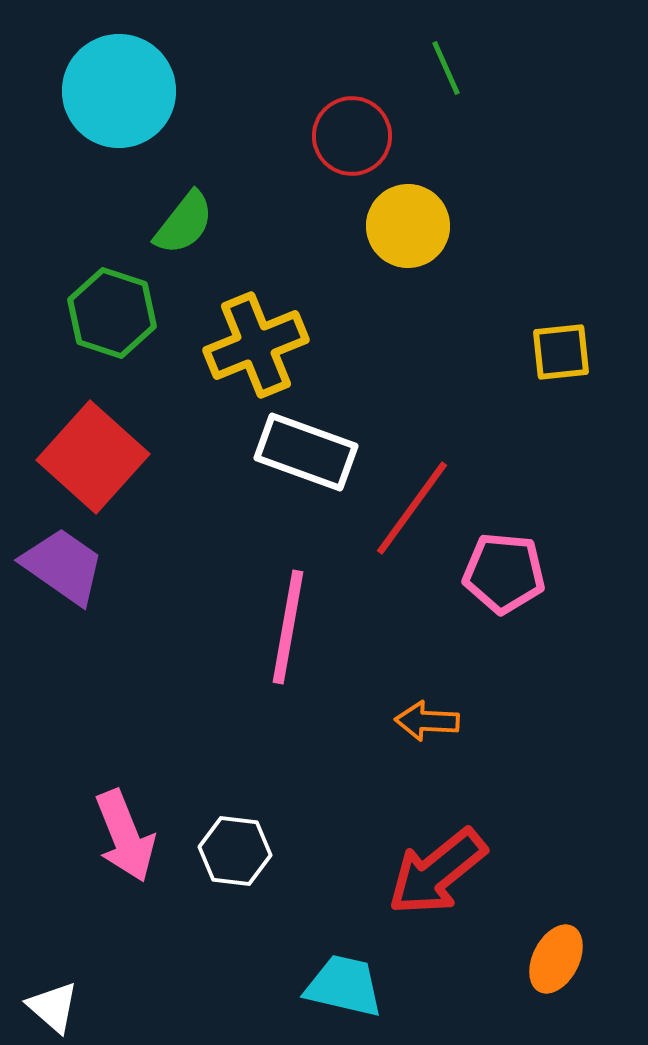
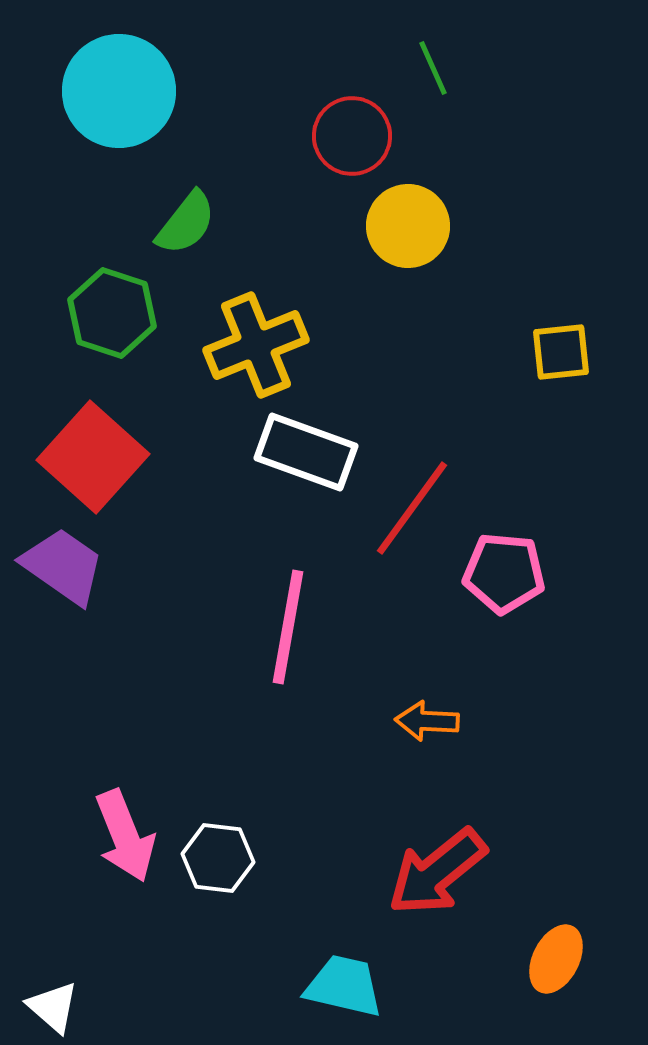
green line: moved 13 px left
green semicircle: moved 2 px right
white hexagon: moved 17 px left, 7 px down
